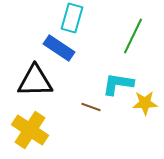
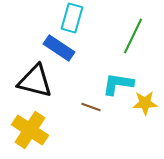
black triangle: rotated 15 degrees clockwise
